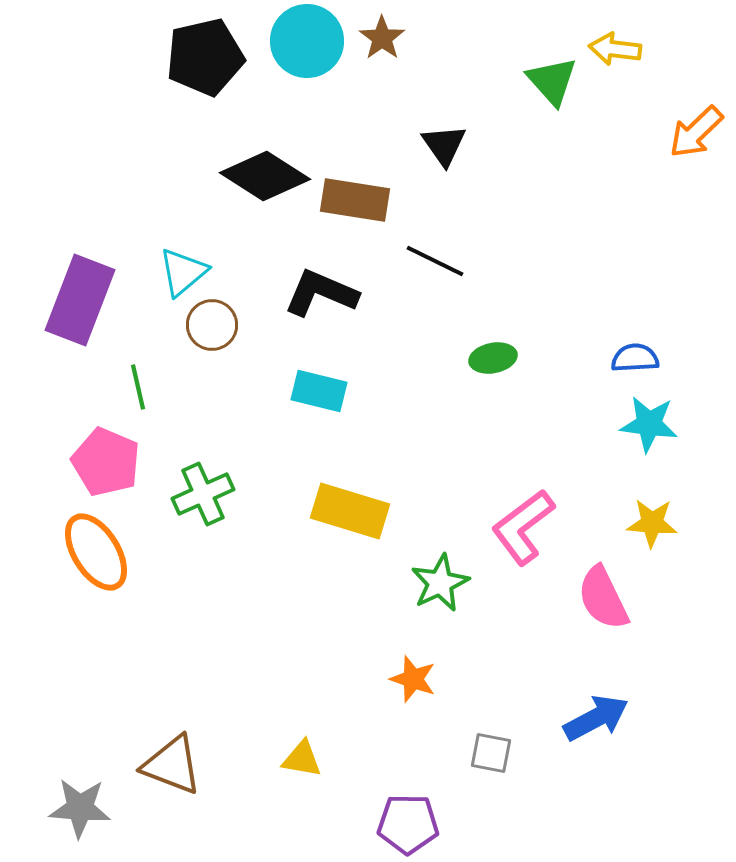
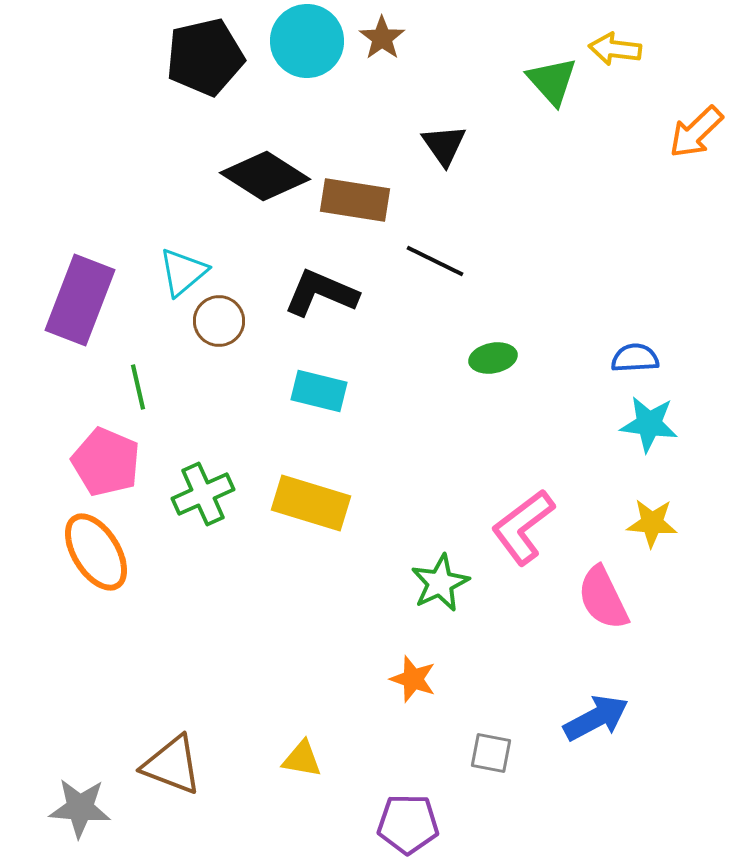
brown circle: moved 7 px right, 4 px up
yellow rectangle: moved 39 px left, 8 px up
